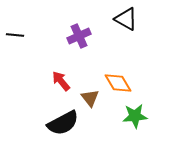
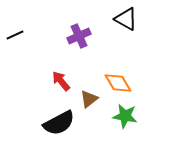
black line: rotated 30 degrees counterclockwise
brown triangle: moved 1 px left, 1 px down; rotated 30 degrees clockwise
green star: moved 10 px left; rotated 15 degrees clockwise
black semicircle: moved 4 px left
